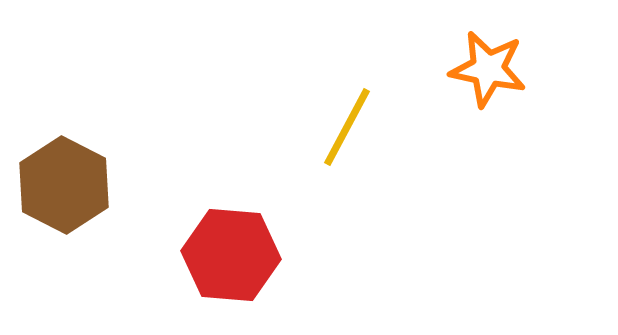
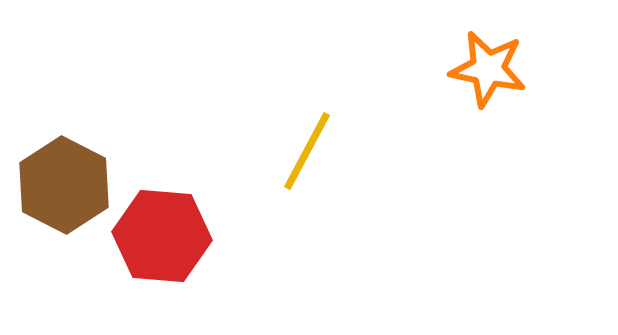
yellow line: moved 40 px left, 24 px down
red hexagon: moved 69 px left, 19 px up
